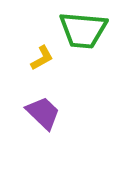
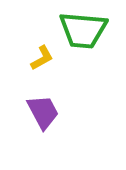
purple trapezoid: moved 1 px up; rotated 18 degrees clockwise
